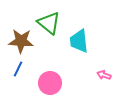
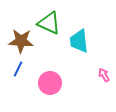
green triangle: rotated 15 degrees counterclockwise
pink arrow: rotated 40 degrees clockwise
